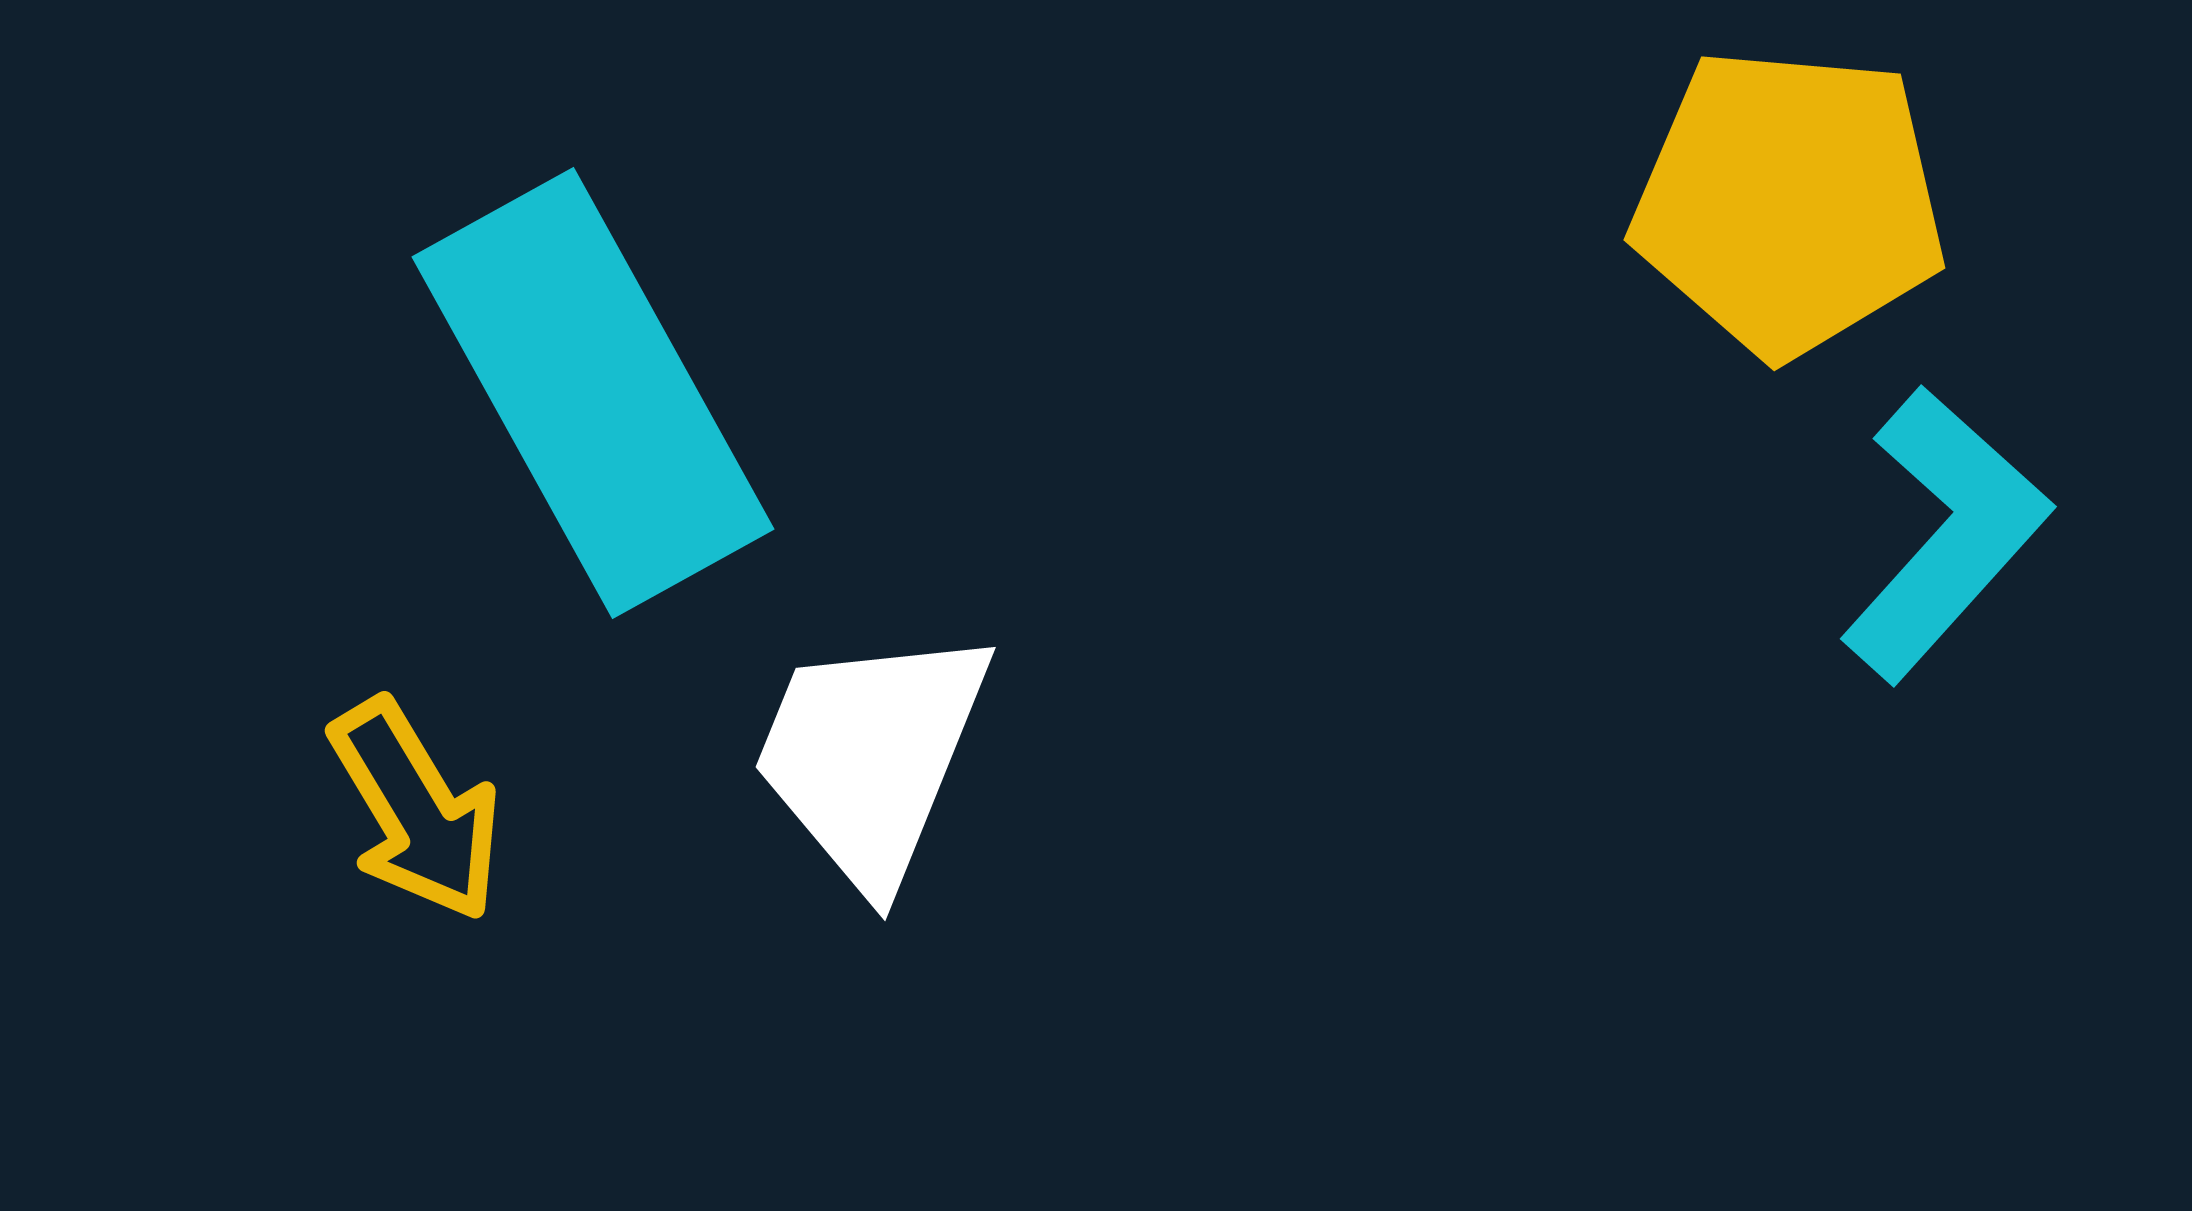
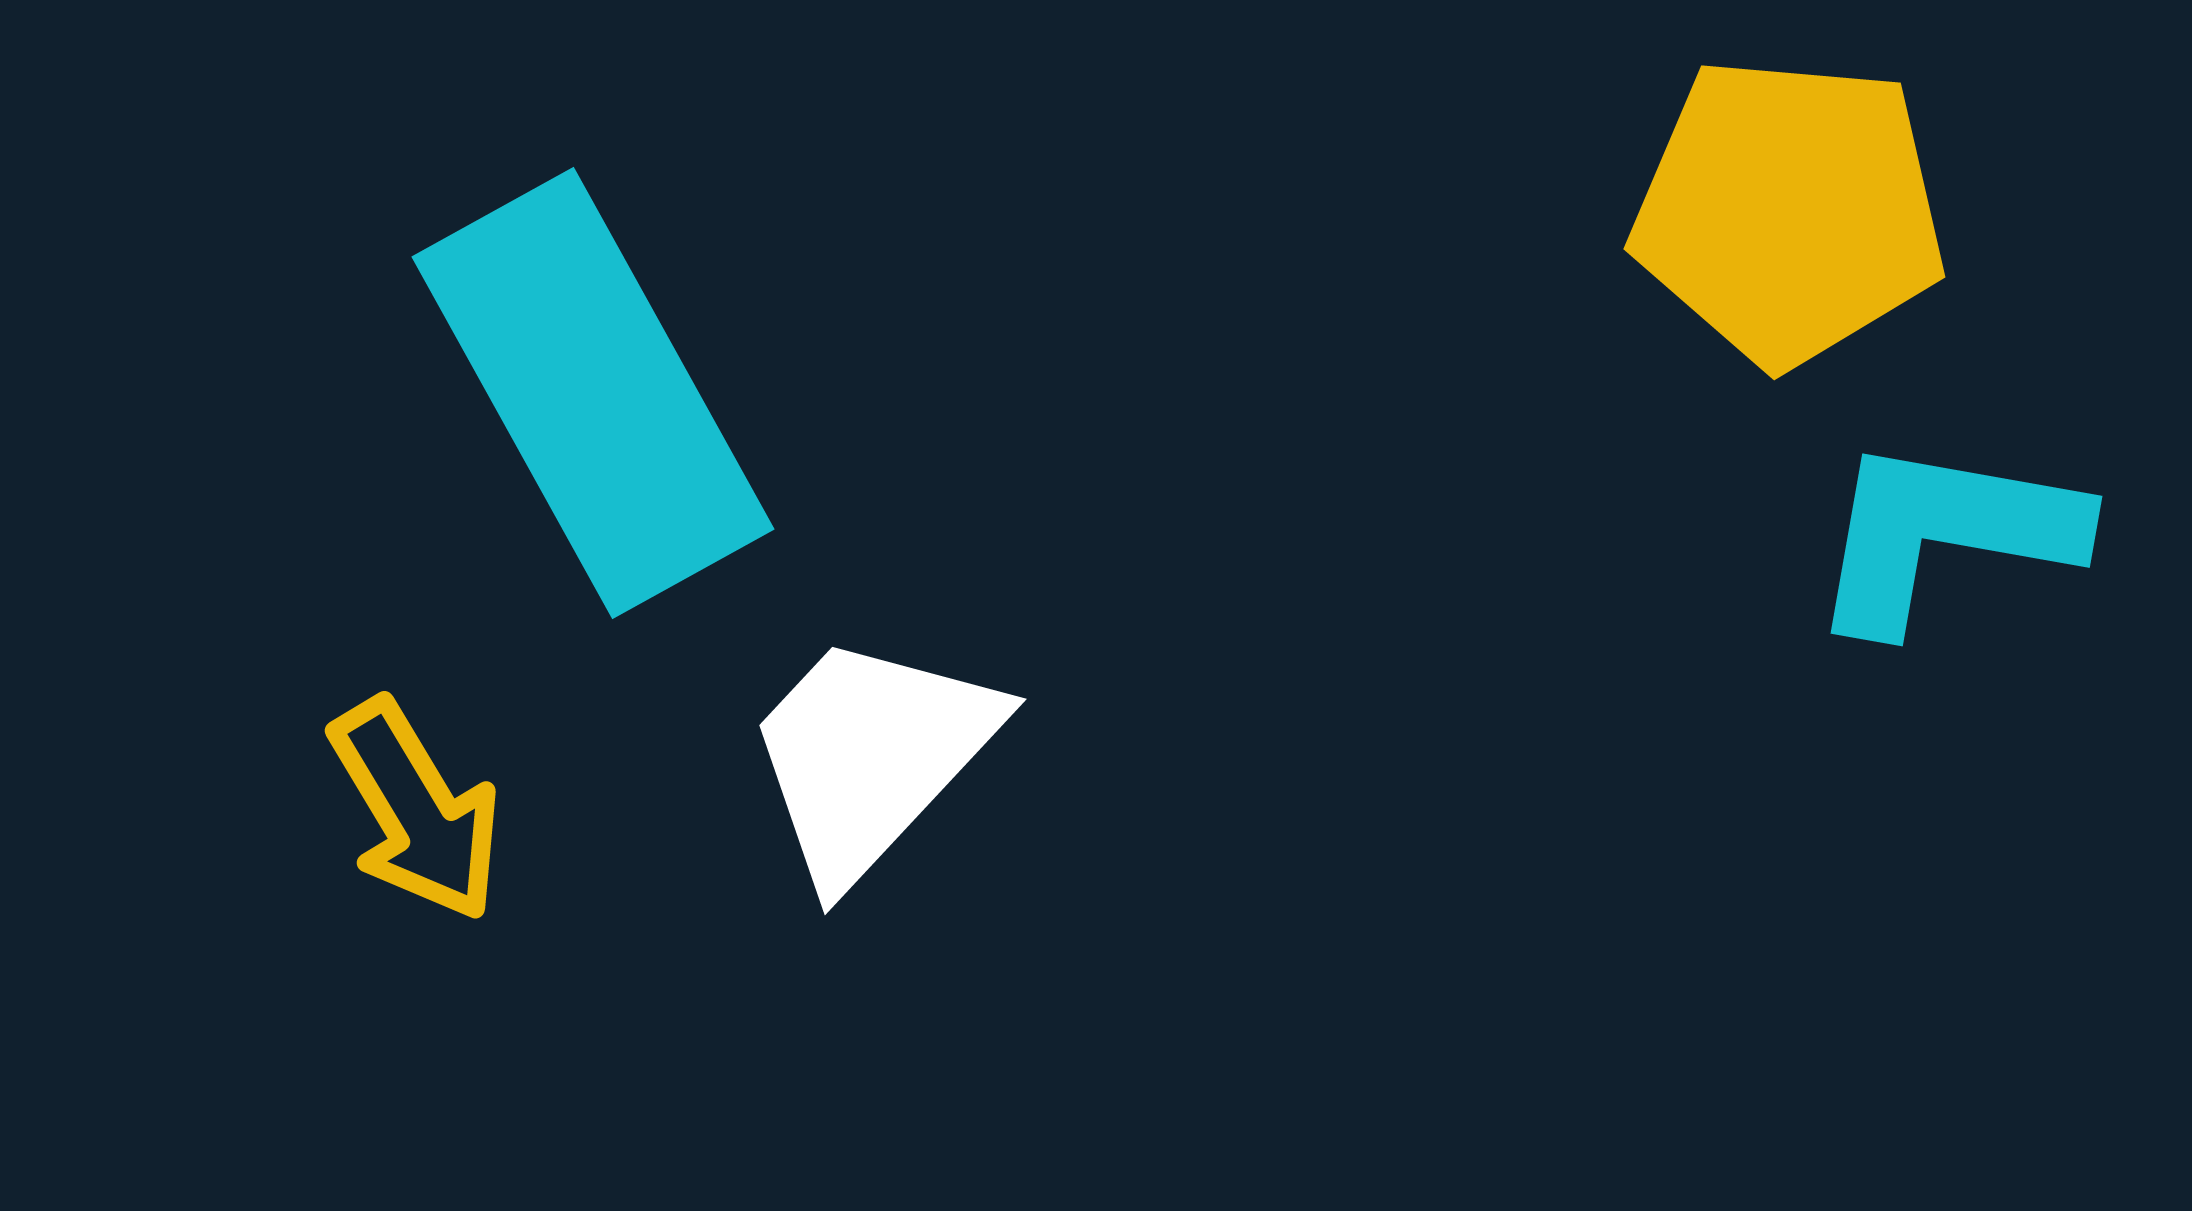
yellow pentagon: moved 9 px down
cyan L-shape: rotated 122 degrees counterclockwise
white trapezoid: rotated 21 degrees clockwise
